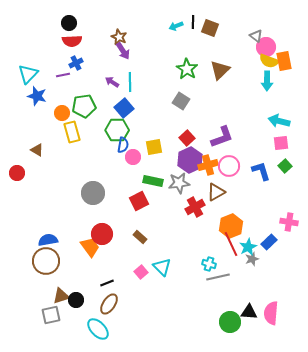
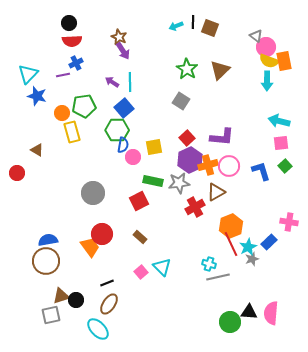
purple L-shape at (222, 137): rotated 25 degrees clockwise
